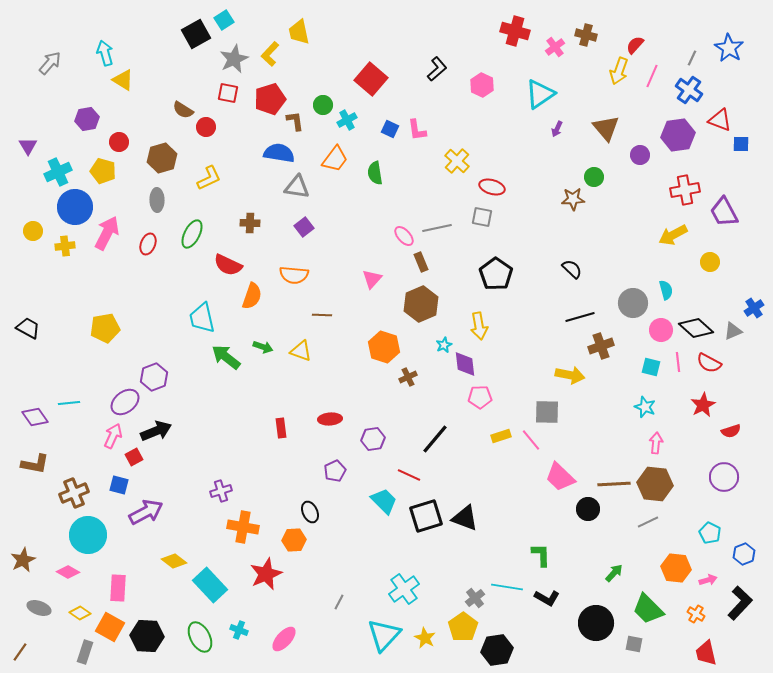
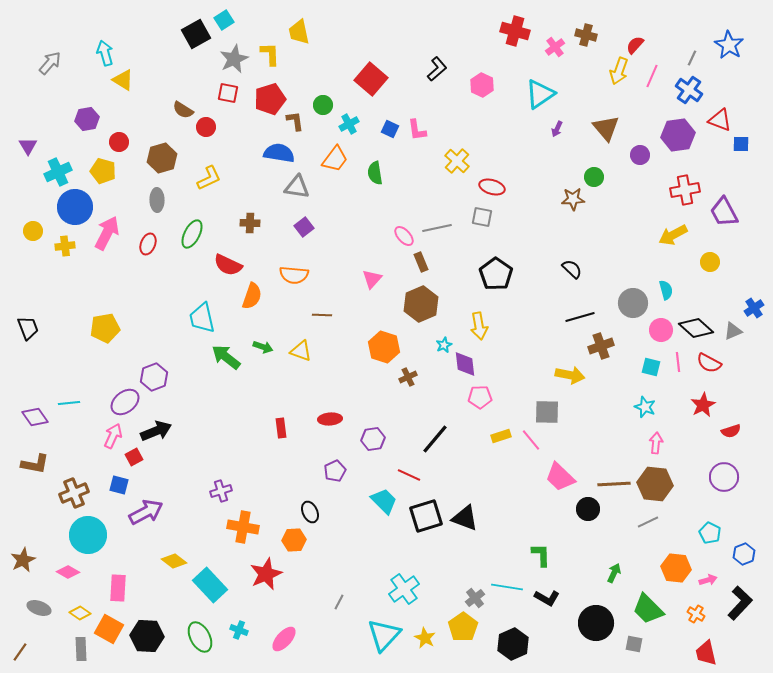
blue star at (729, 48): moved 3 px up
yellow L-shape at (270, 54): rotated 135 degrees clockwise
cyan cross at (347, 120): moved 2 px right, 4 px down
black trapezoid at (28, 328): rotated 40 degrees clockwise
green arrow at (614, 573): rotated 18 degrees counterclockwise
orange square at (110, 627): moved 1 px left, 2 px down
black hexagon at (497, 650): moved 16 px right, 6 px up; rotated 16 degrees counterclockwise
gray rectangle at (85, 652): moved 4 px left, 3 px up; rotated 20 degrees counterclockwise
